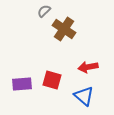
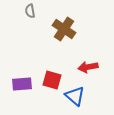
gray semicircle: moved 14 px left; rotated 56 degrees counterclockwise
blue triangle: moved 9 px left
